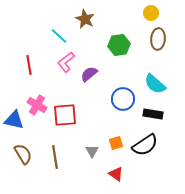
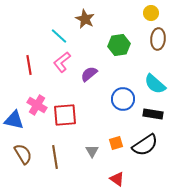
pink L-shape: moved 4 px left
red triangle: moved 1 px right, 5 px down
